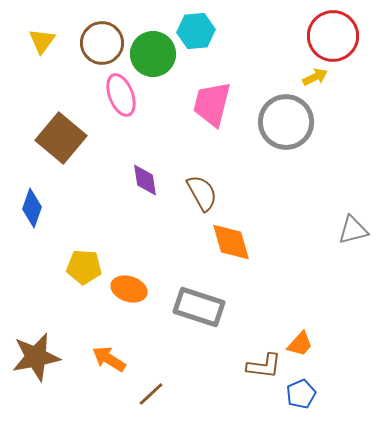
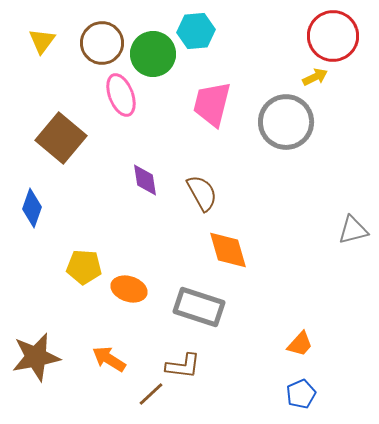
orange diamond: moved 3 px left, 8 px down
brown L-shape: moved 81 px left
